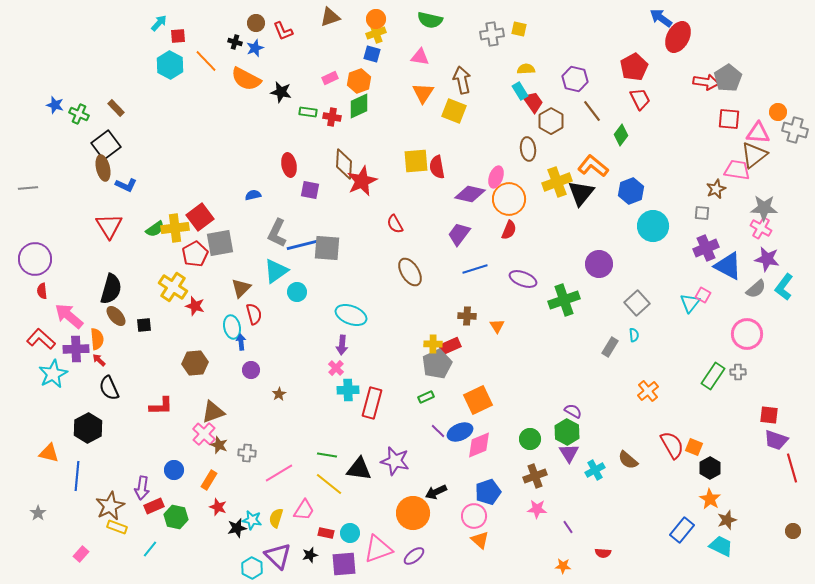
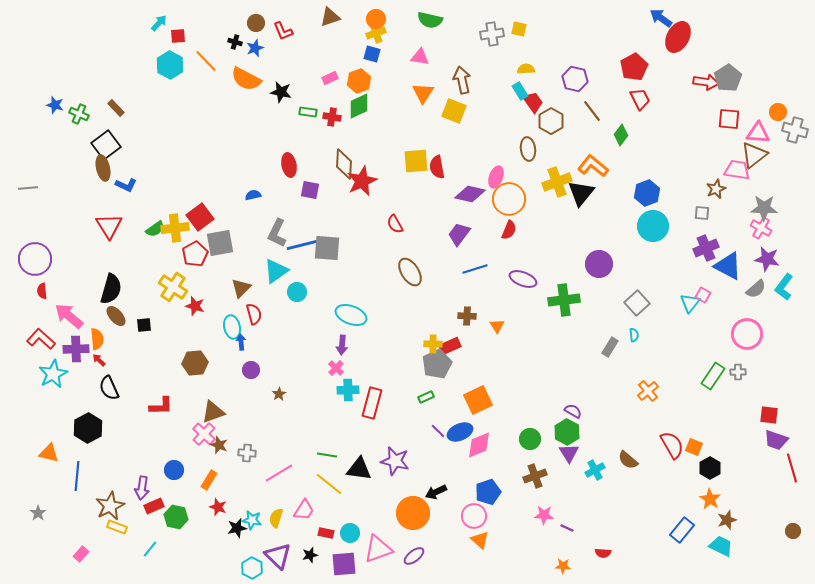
blue hexagon at (631, 191): moved 16 px right, 2 px down
green cross at (564, 300): rotated 12 degrees clockwise
pink star at (537, 509): moved 7 px right, 6 px down
purple line at (568, 527): moved 1 px left, 1 px down; rotated 32 degrees counterclockwise
